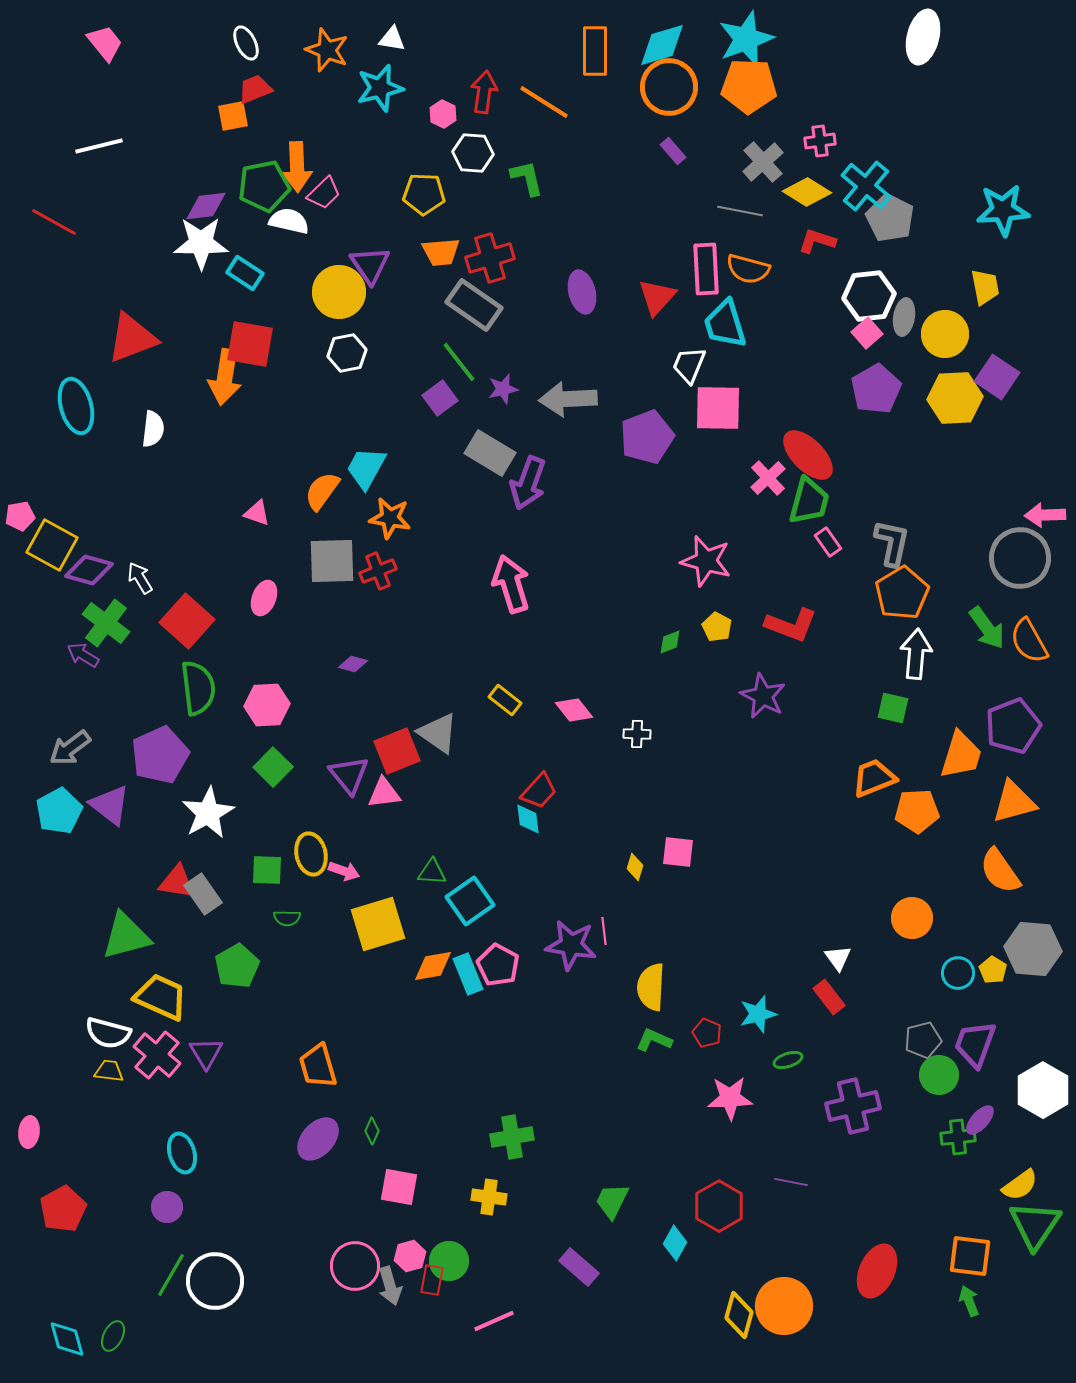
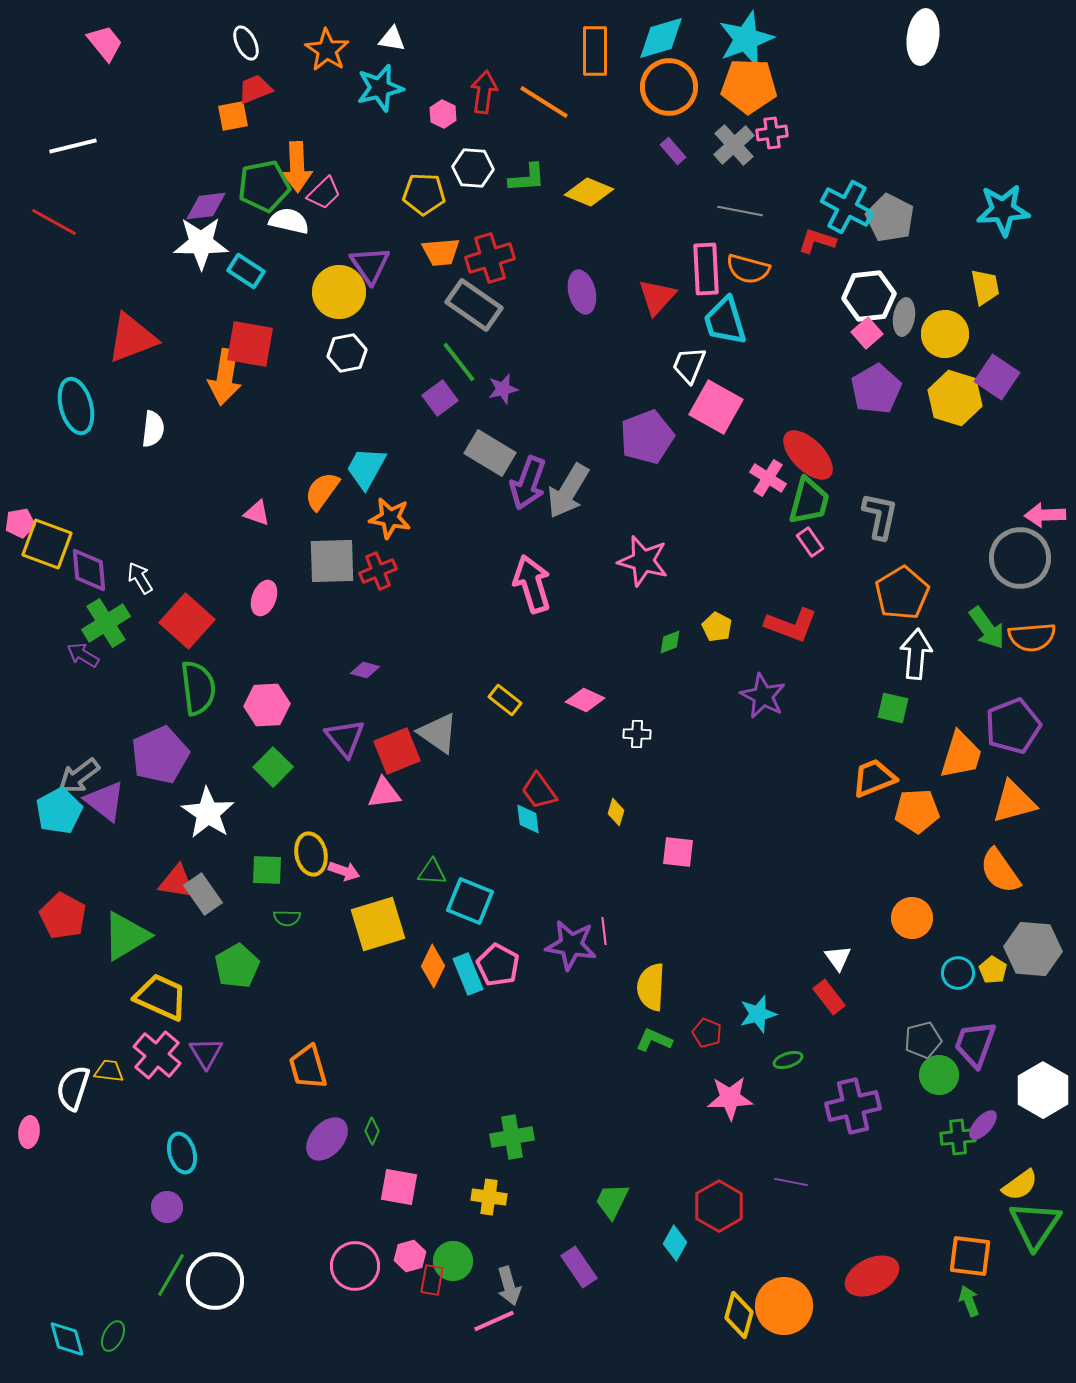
white ellipse at (923, 37): rotated 6 degrees counterclockwise
cyan diamond at (662, 45): moved 1 px left, 7 px up
orange star at (327, 50): rotated 12 degrees clockwise
pink cross at (820, 141): moved 48 px left, 8 px up
white line at (99, 146): moved 26 px left
white hexagon at (473, 153): moved 15 px down
gray cross at (763, 162): moved 29 px left, 17 px up
green L-shape at (527, 178): rotated 99 degrees clockwise
cyan cross at (866, 186): moved 19 px left, 21 px down; rotated 12 degrees counterclockwise
yellow diamond at (807, 192): moved 218 px left; rotated 9 degrees counterclockwise
cyan rectangle at (245, 273): moved 1 px right, 2 px up
cyan trapezoid at (725, 324): moved 3 px up
yellow hexagon at (955, 398): rotated 20 degrees clockwise
gray arrow at (568, 399): moved 92 px down; rotated 56 degrees counterclockwise
pink square at (718, 408): moved 2 px left, 1 px up; rotated 28 degrees clockwise
pink cross at (768, 478): rotated 15 degrees counterclockwise
pink pentagon at (20, 516): moved 7 px down
pink rectangle at (828, 542): moved 18 px left
gray L-shape at (892, 543): moved 12 px left, 27 px up
yellow square at (52, 545): moved 5 px left, 1 px up; rotated 9 degrees counterclockwise
pink star at (706, 561): moved 63 px left
purple diamond at (89, 570): rotated 69 degrees clockwise
pink arrow at (511, 584): moved 21 px right
green cross at (106, 623): rotated 21 degrees clockwise
orange semicircle at (1029, 641): moved 3 px right, 4 px up; rotated 66 degrees counterclockwise
purple diamond at (353, 664): moved 12 px right, 6 px down
pink diamond at (574, 710): moved 11 px right, 10 px up; rotated 27 degrees counterclockwise
gray arrow at (70, 748): moved 9 px right, 28 px down
purple triangle at (349, 775): moved 4 px left, 37 px up
red trapezoid at (539, 791): rotated 102 degrees clockwise
purple triangle at (110, 805): moved 5 px left, 4 px up
white star at (208, 813): rotated 10 degrees counterclockwise
yellow diamond at (635, 867): moved 19 px left, 55 px up
cyan square at (470, 901): rotated 33 degrees counterclockwise
green triangle at (126, 936): rotated 16 degrees counterclockwise
orange diamond at (433, 966): rotated 54 degrees counterclockwise
white semicircle at (108, 1033): moved 35 px left, 55 px down; rotated 93 degrees clockwise
orange trapezoid at (318, 1066): moved 10 px left, 1 px down
purple ellipse at (980, 1120): moved 3 px right, 5 px down
purple ellipse at (318, 1139): moved 9 px right
red pentagon at (63, 1209): moved 293 px up; rotated 15 degrees counterclockwise
green circle at (449, 1261): moved 4 px right
purple rectangle at (579, 1267): rotated 15 degrees clockwise
red ellipse at (877, 1271): moved 5 px left, 5 px down; rotated 40 degrees clockwise
gray arrow at (390, 1286): moved 119 px right
